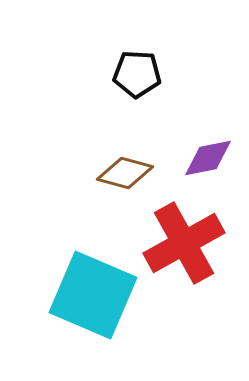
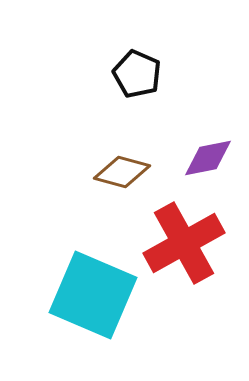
black pentagon: rotated 21 degrees clockwise
brown diamond: moved 3 px left, 1 px up
